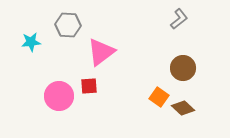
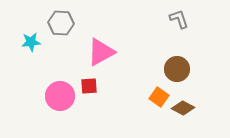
gray L-shape: rotated 70 degrees counterclockwise
gray hexagon: moved 7 px left, 2 px up
pink triangle: rotated 8 degrees clockwise
brown circle: moved 6 px left, 1 px down
pink circle: moved 1 px right
brown diamond: rotated 15 degrees counterclockwise
